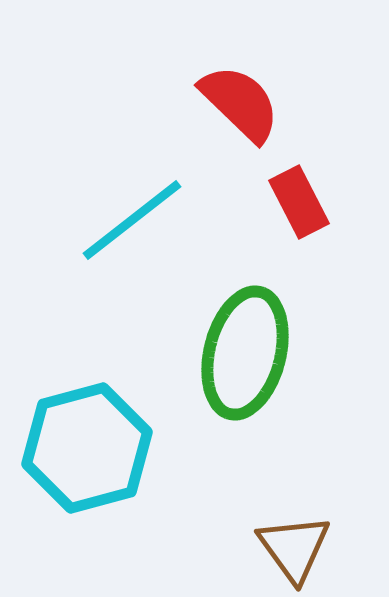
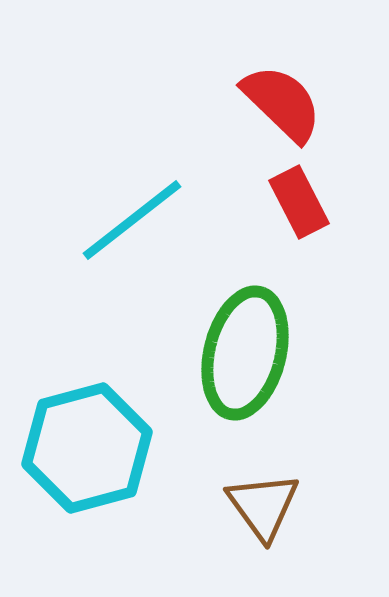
red semicircle: moved 42 px right
brown triangle: moved 31 px left, 42 px up
